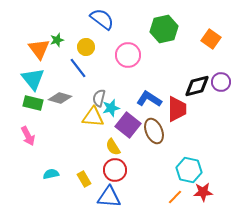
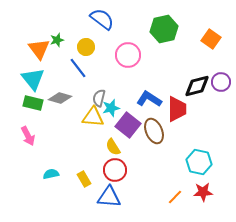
cyan hexagon: moved 10 px right, 8 px up
